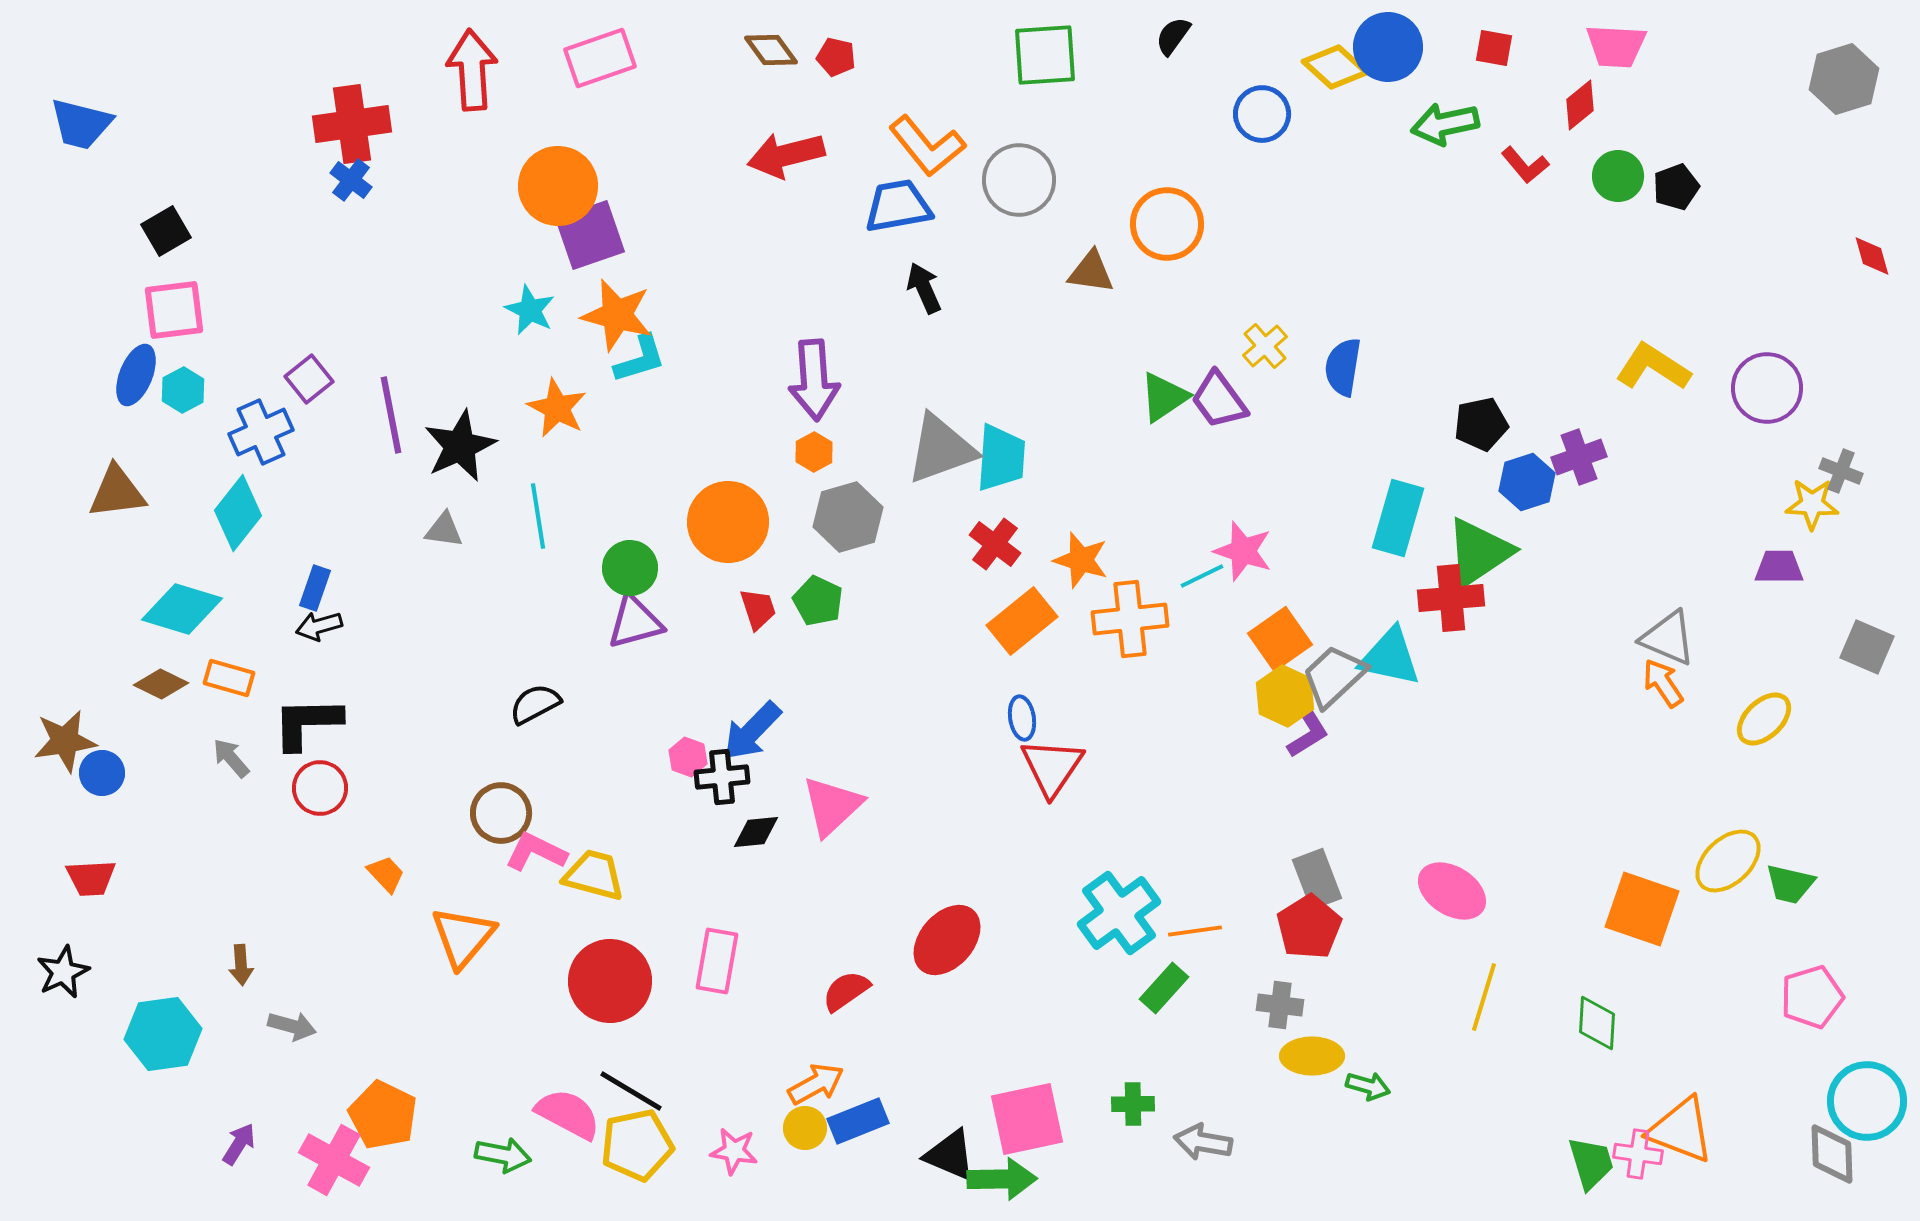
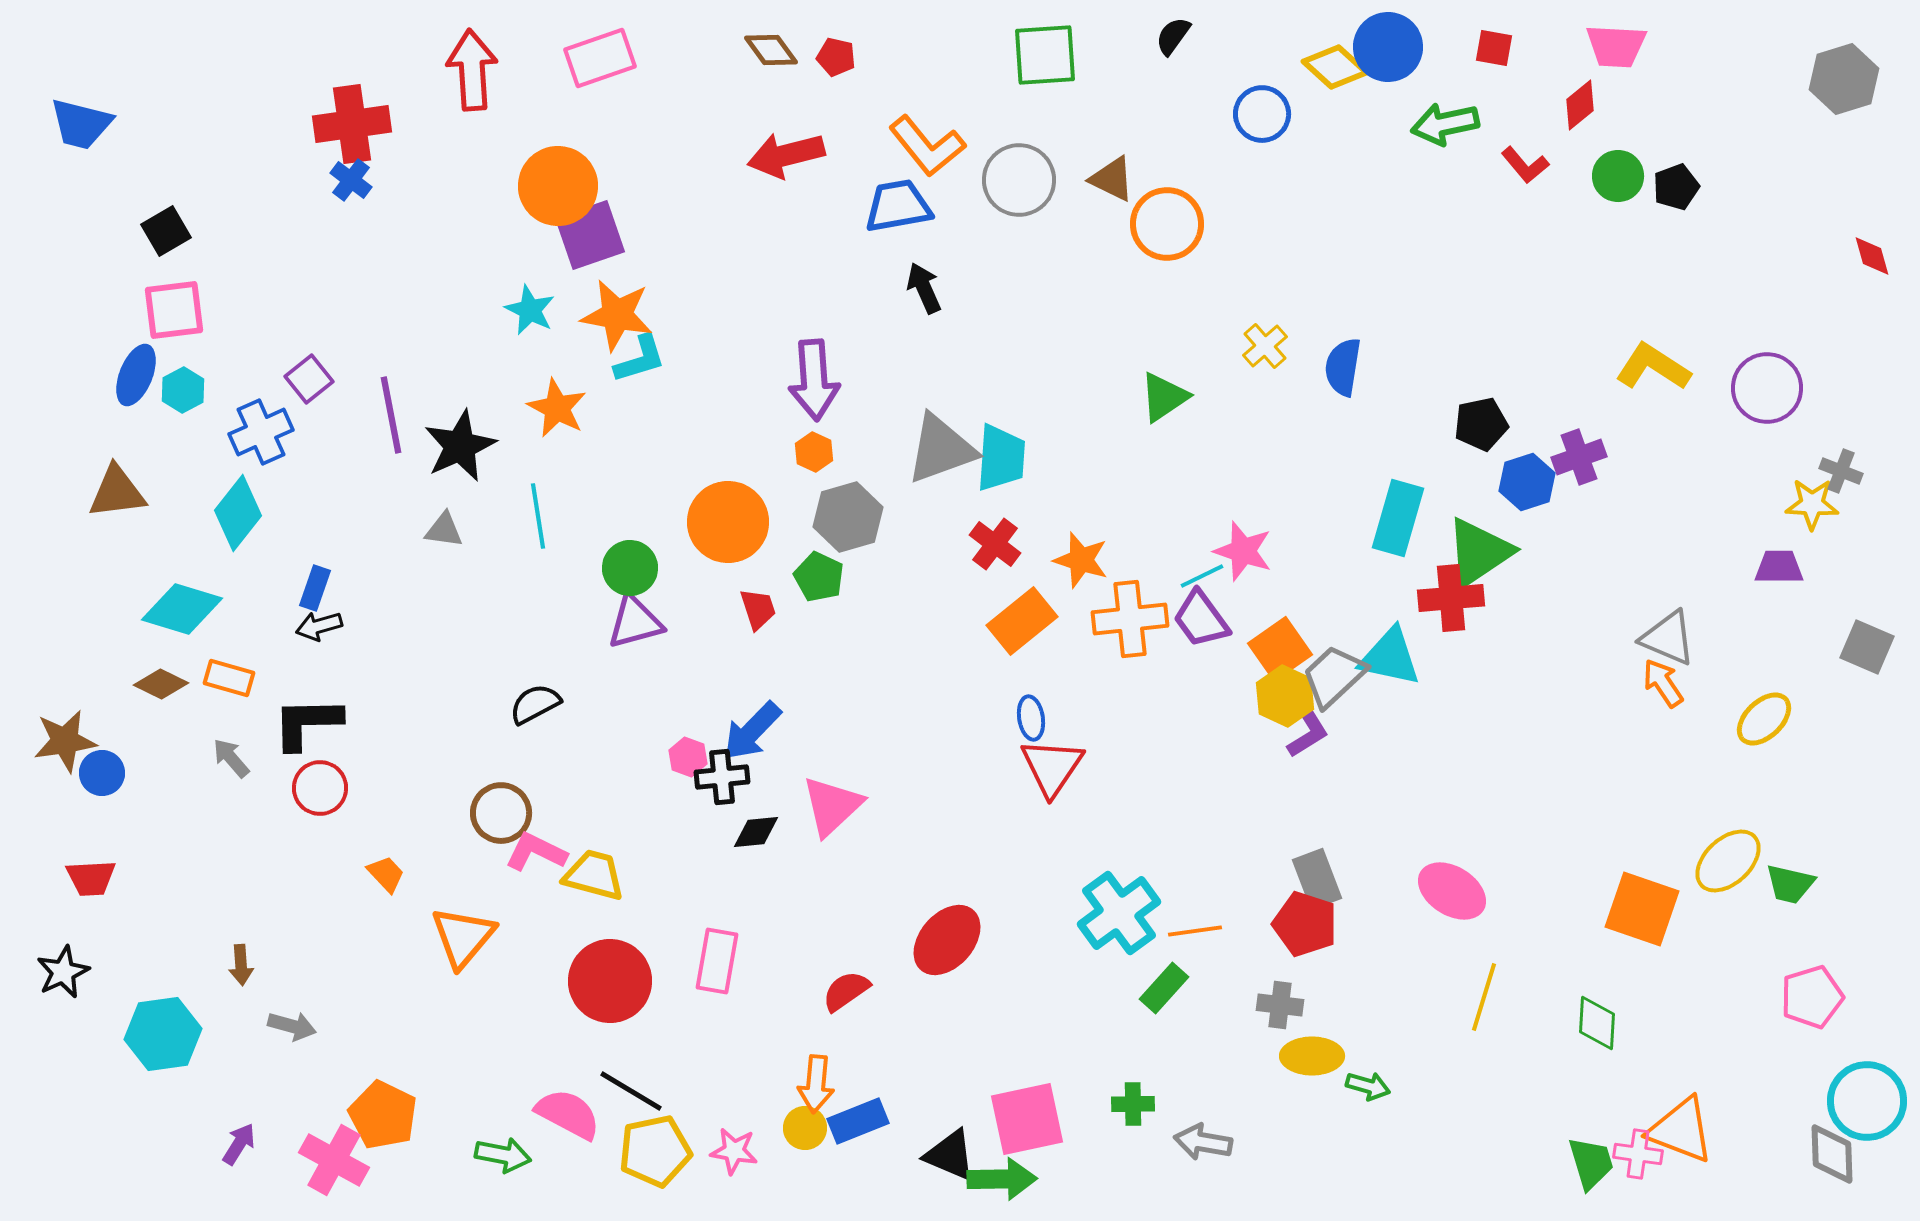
brown triangle at (1091, 272): moved 21 px right, 93 px up; rotated 18 degrees clockwise
orange star at (617, 315): rotated 4 degrees counterclockwise
purple trapezoid at (1219, 400): moved 18 px left, 219 px down
orange hexagon at (814, 452): rotated 6 degrees counterclockwise
green pentagon at (818, 601): moved 1 px right, 24 px up
orange square at (1280, 639): moved 10 px down
blue ellipse at (1022, 718): moved 9 px right
red pentagon at (1309, 927): moved 4 px left, 3 px up; rotated 22 degrees counterclockwise
orange arrow at (816, 1084): rotated 124 degrees clockwise
yellow pentagon at (637, 1145): moved 18 px right, 6 px down
